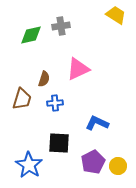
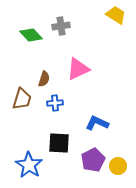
green diamond: rotated 60 degrees clockwise
purple pentagon: moved 2 px up
